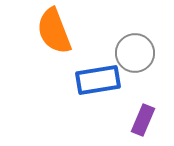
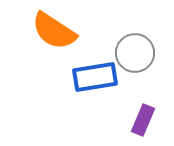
orange semicircle: rotated 36 degrees counterclockwise
blue rectangle: moved 3 px left, 3 px up
